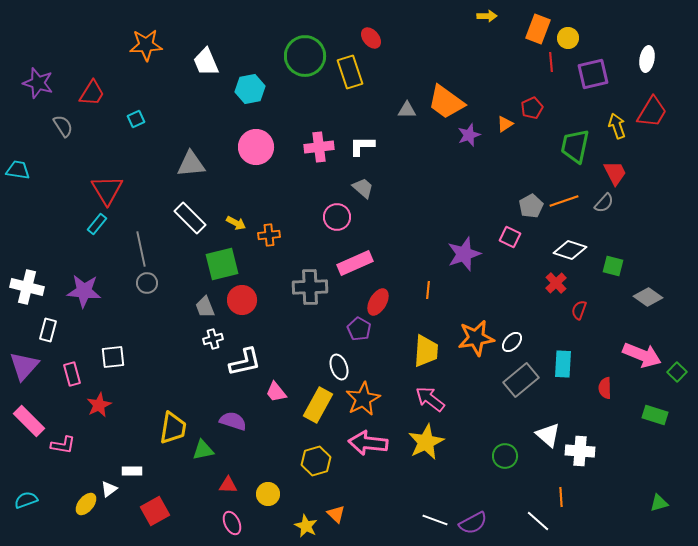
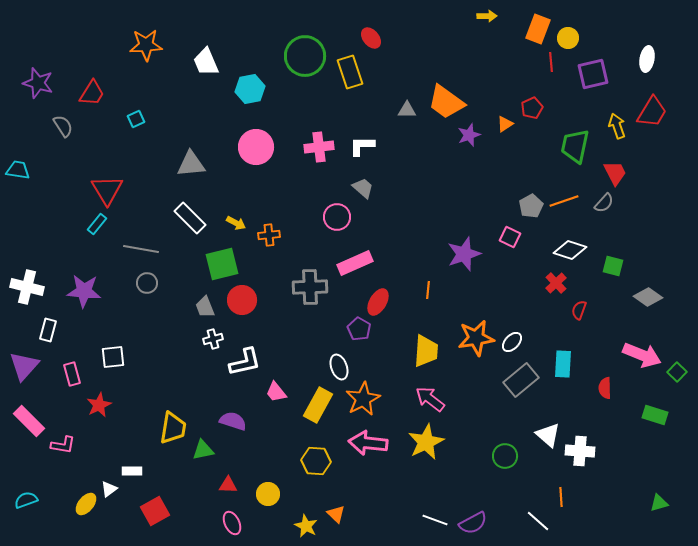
gray line at (141, 249): rotated 68 degrees counterclockwise
yellow hexagon at (316, 461): rotated 20 degrees clockwise
